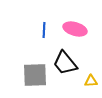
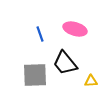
blue line: moved 4 px left, 4 px down; rotated 21 degrees counterclockwise
